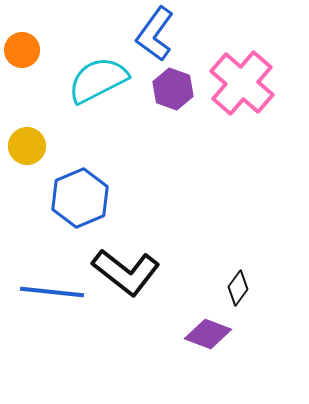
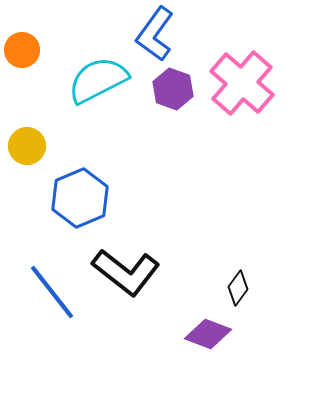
blue line: rotated 46 degrees clockwise
